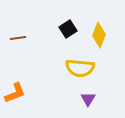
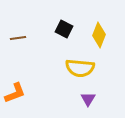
black square: moved 4 px left; rotated 30 degrees counterclockwise
